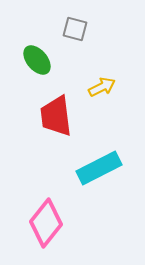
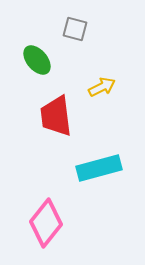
cyan rectangle: rotated 12 degrees clockwise
